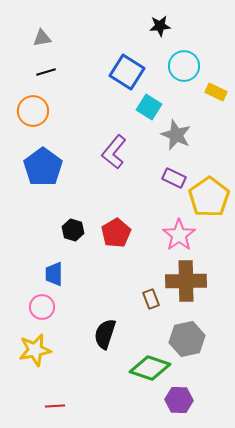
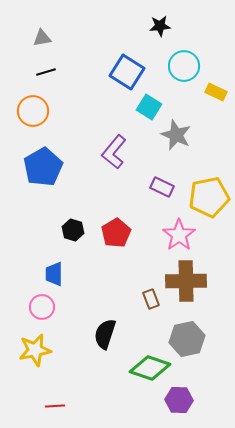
blue pentagon: rotated 6 degrees clockwise
purple rectangle: moved 12 px left, 9 px down
yellow pentagon: rotated 24 degrees clockwise
